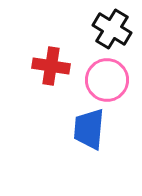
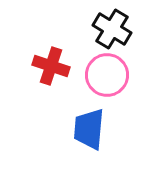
red cross: rotated 9 degrees clockwise
pink circle: moved 5 px up
